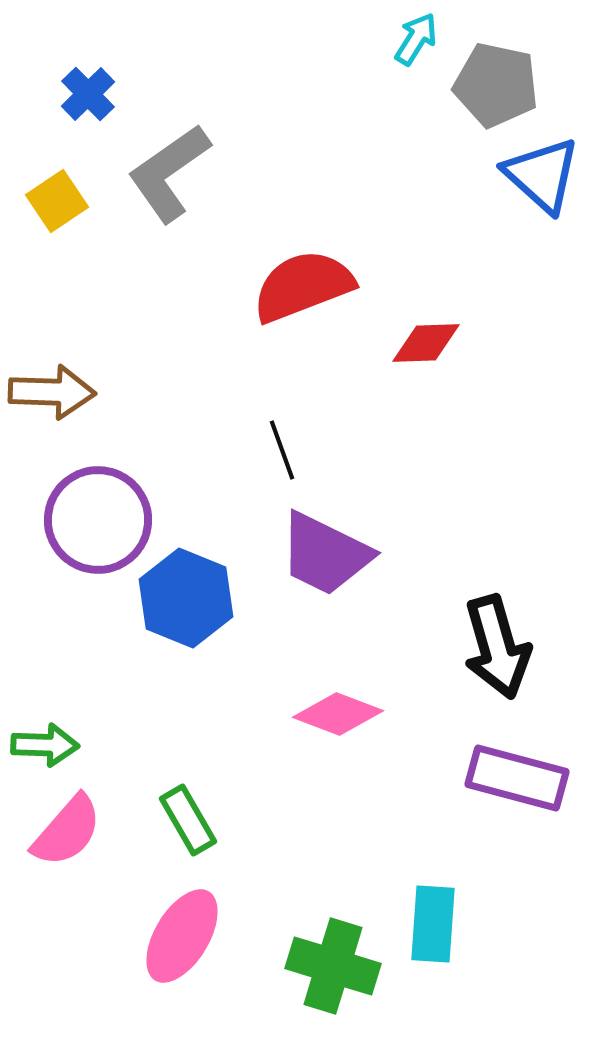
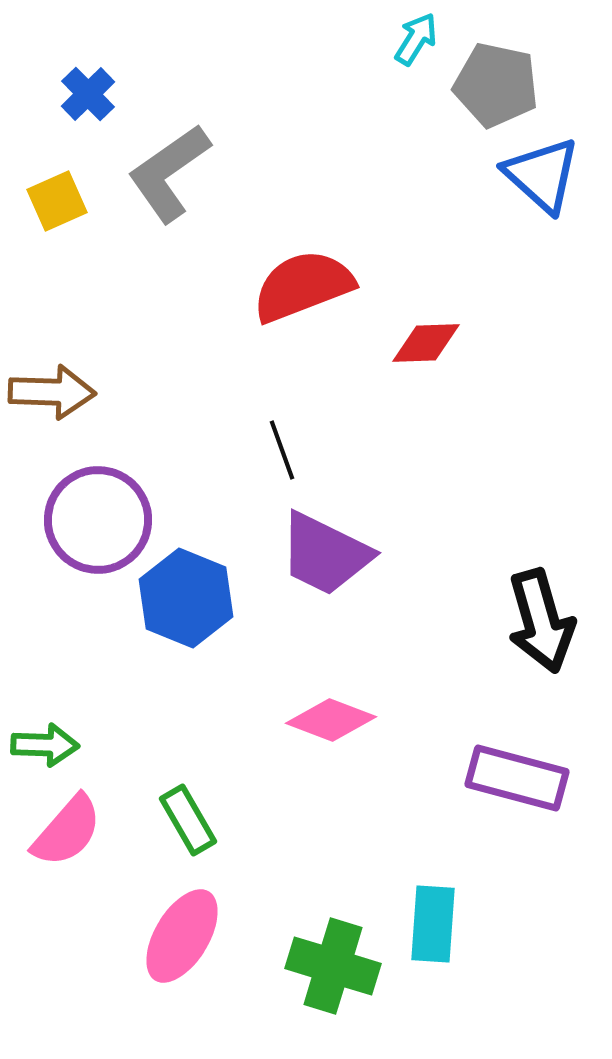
yellow square: rotated 10 degrees clockwise
black arrow: moved 44 px right, 26 px up
pink diamond: moved 7 px left, 6 px down
